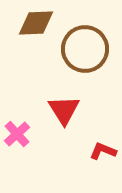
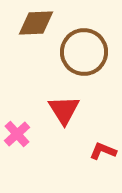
brown circle: moved 1 px left, 3 px down
